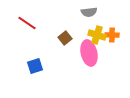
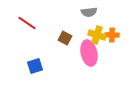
brown square: rotated 24 degrees counterclockwise
